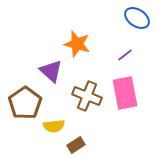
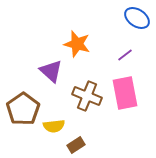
brown pentagon: moved 2 px left, 6 px down
